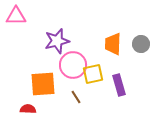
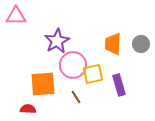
purple star: rotated 15 degrees counterclockwise
